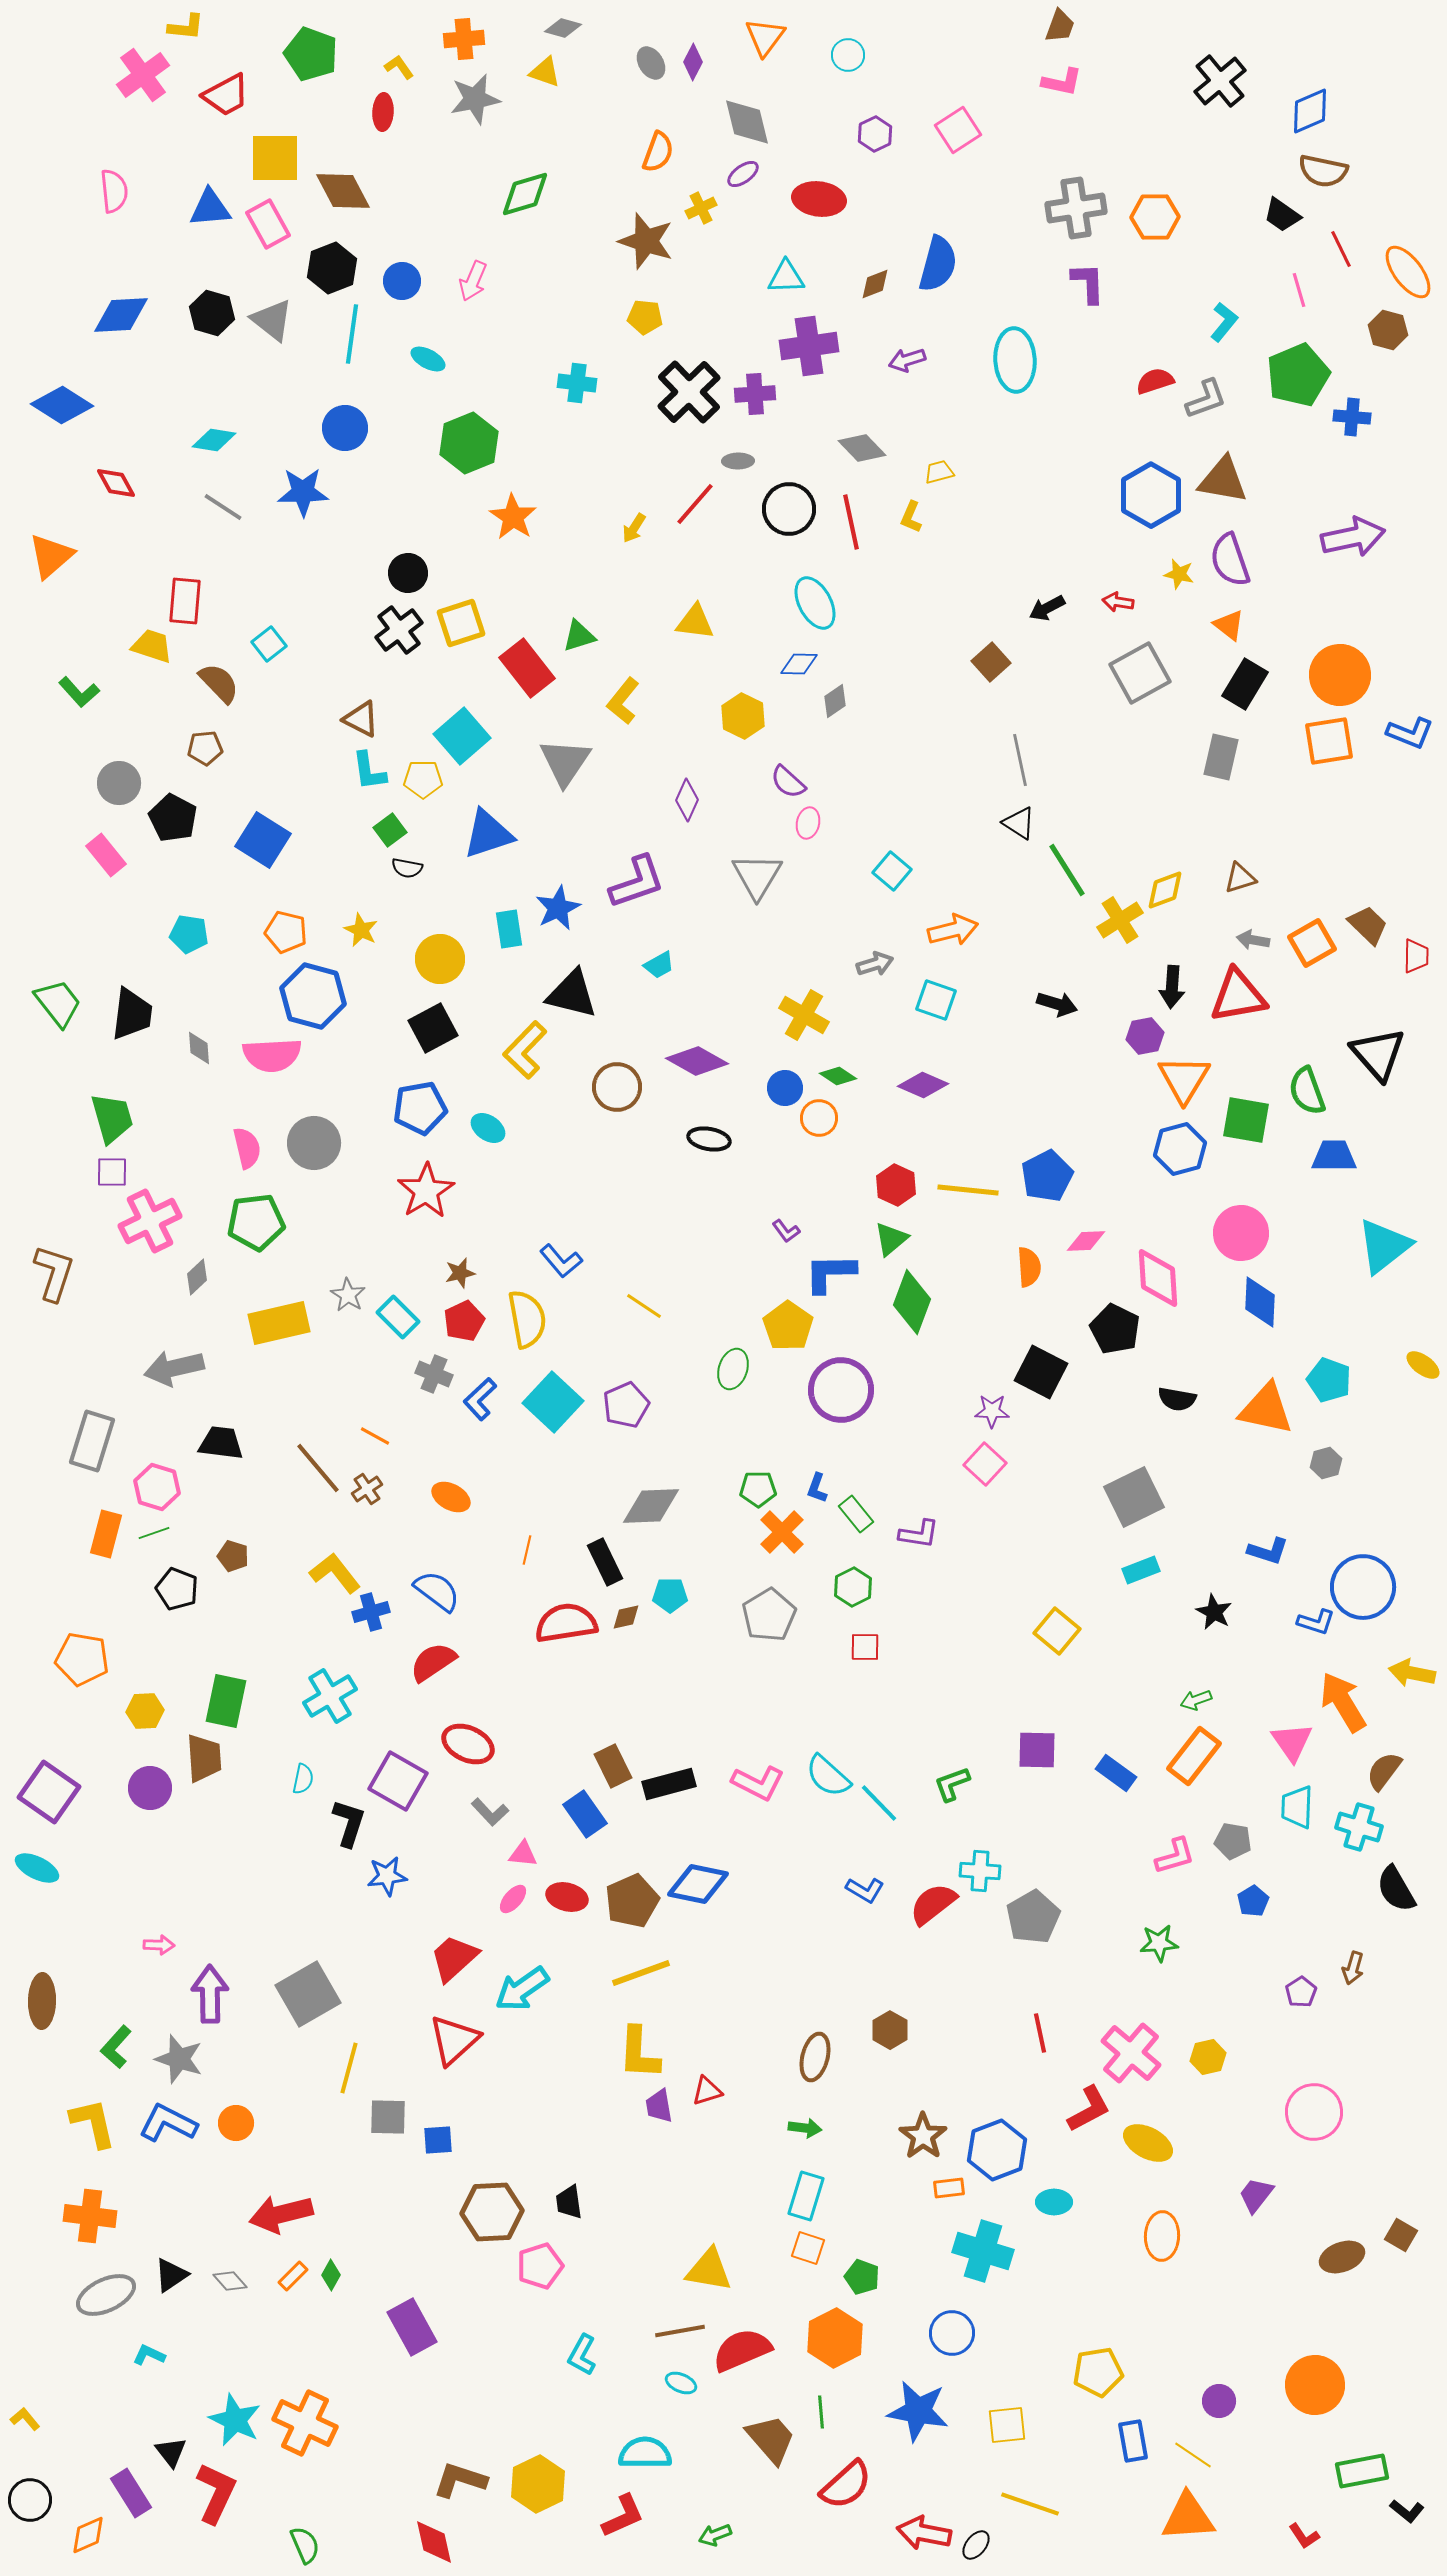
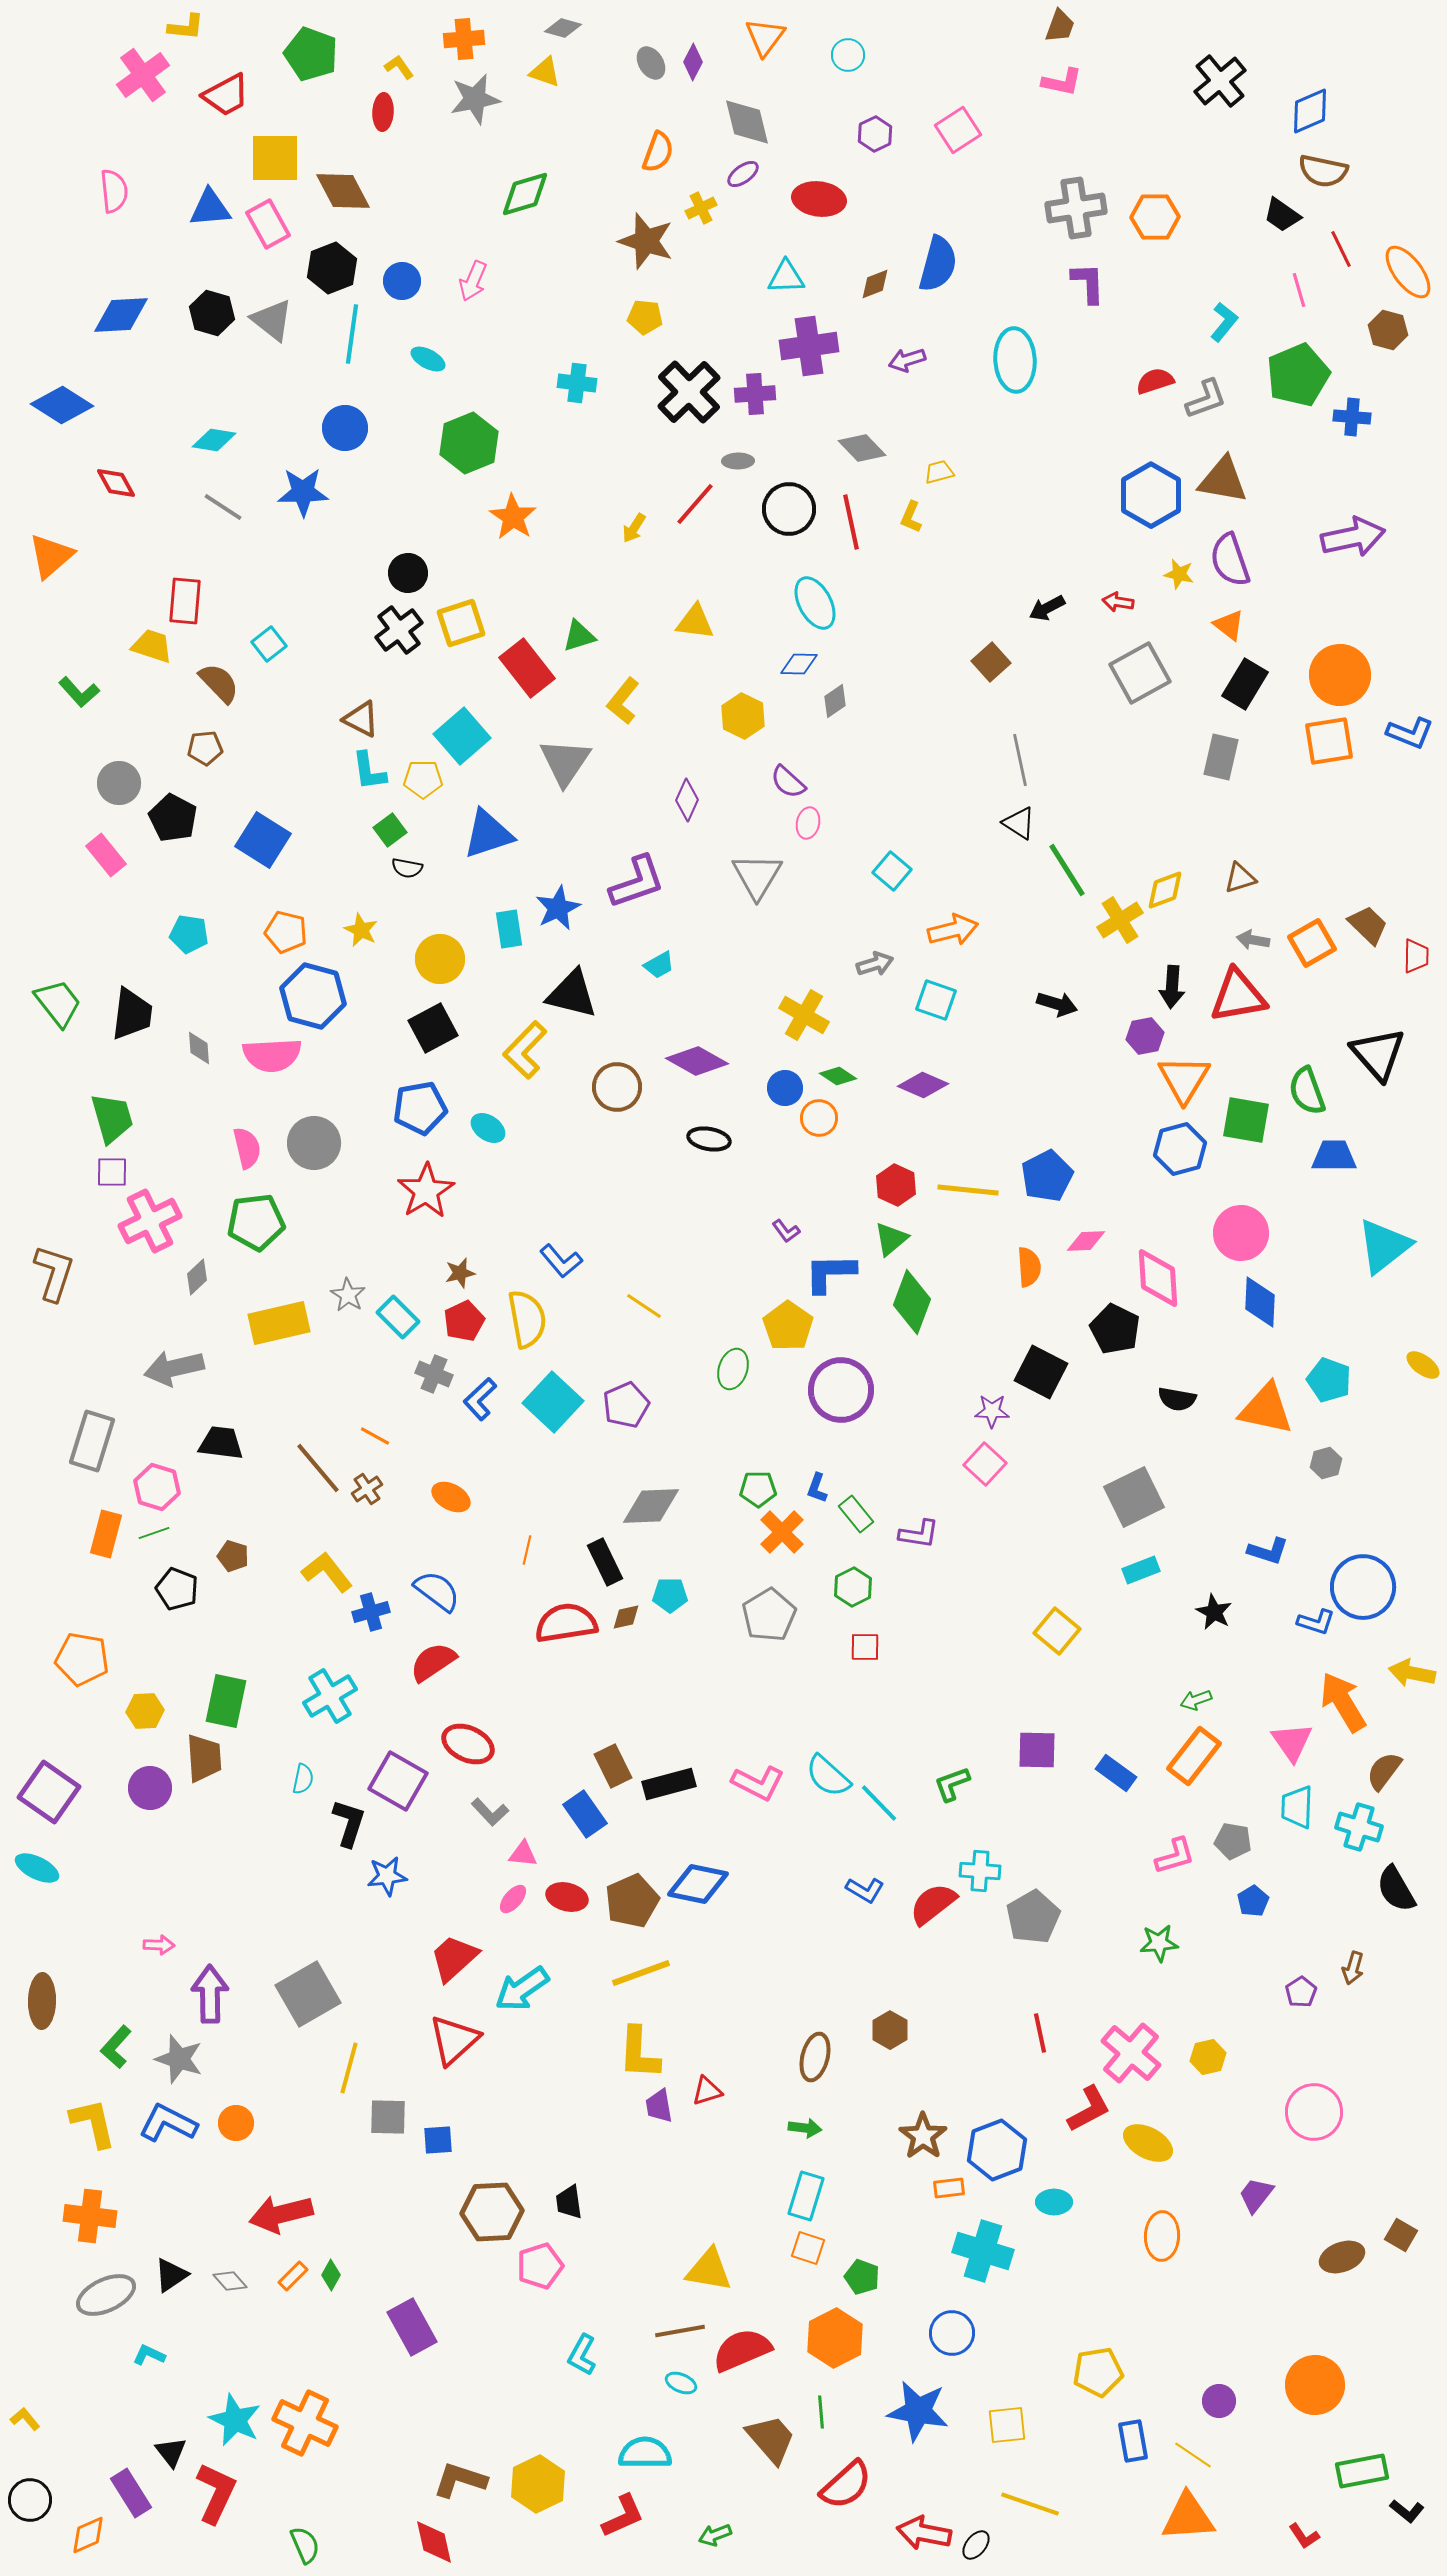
yellow L-shape at (335, 1573): moved 8 px left, 1 px up
